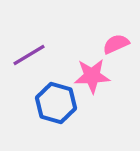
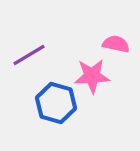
pink semicircle: rotated 36 degrees clockwise
